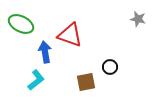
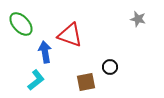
green ellipse: rotated 20 degrees clockwise
